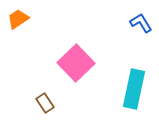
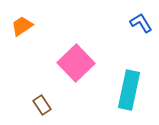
orange trapezoid: moved 4 px right, 7 px down
cyan rectangle: moved 5 px left, 1 px down
brown rectangle: moved 3 px left, 2 px down
